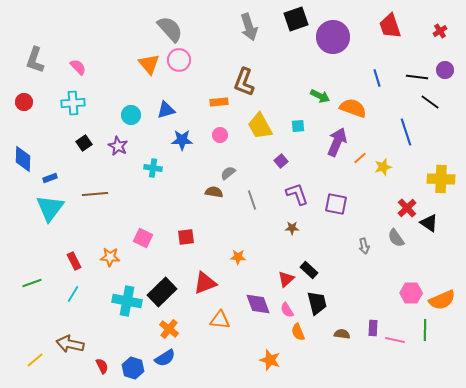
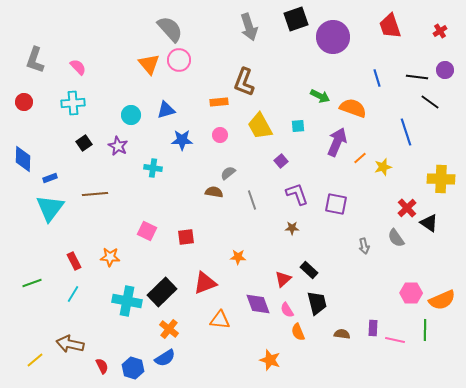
pink square at (143, 238): moved 4 px right, 7 px up
red triangle at (286, 279): moved 3 px left
